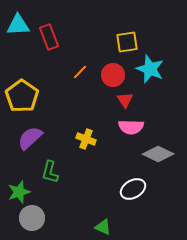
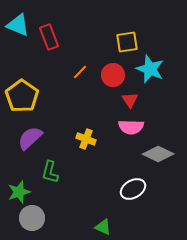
cyan triangle: rotated 25 degrees clockwise
red triangle: moved 5 px right
